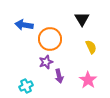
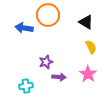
black triangle: moved 4 px right, 3 px down; rotated 28 degrees counterclockwise
blue arrow: moved 3 px down
orange circle: moved 2 px left, 24 px up
purple arrow: moved 1 px down; rotated 72 degrees counterclockwise
pink star: moved 6 px up
cyan cross: rotated 16 degrees clockwise
